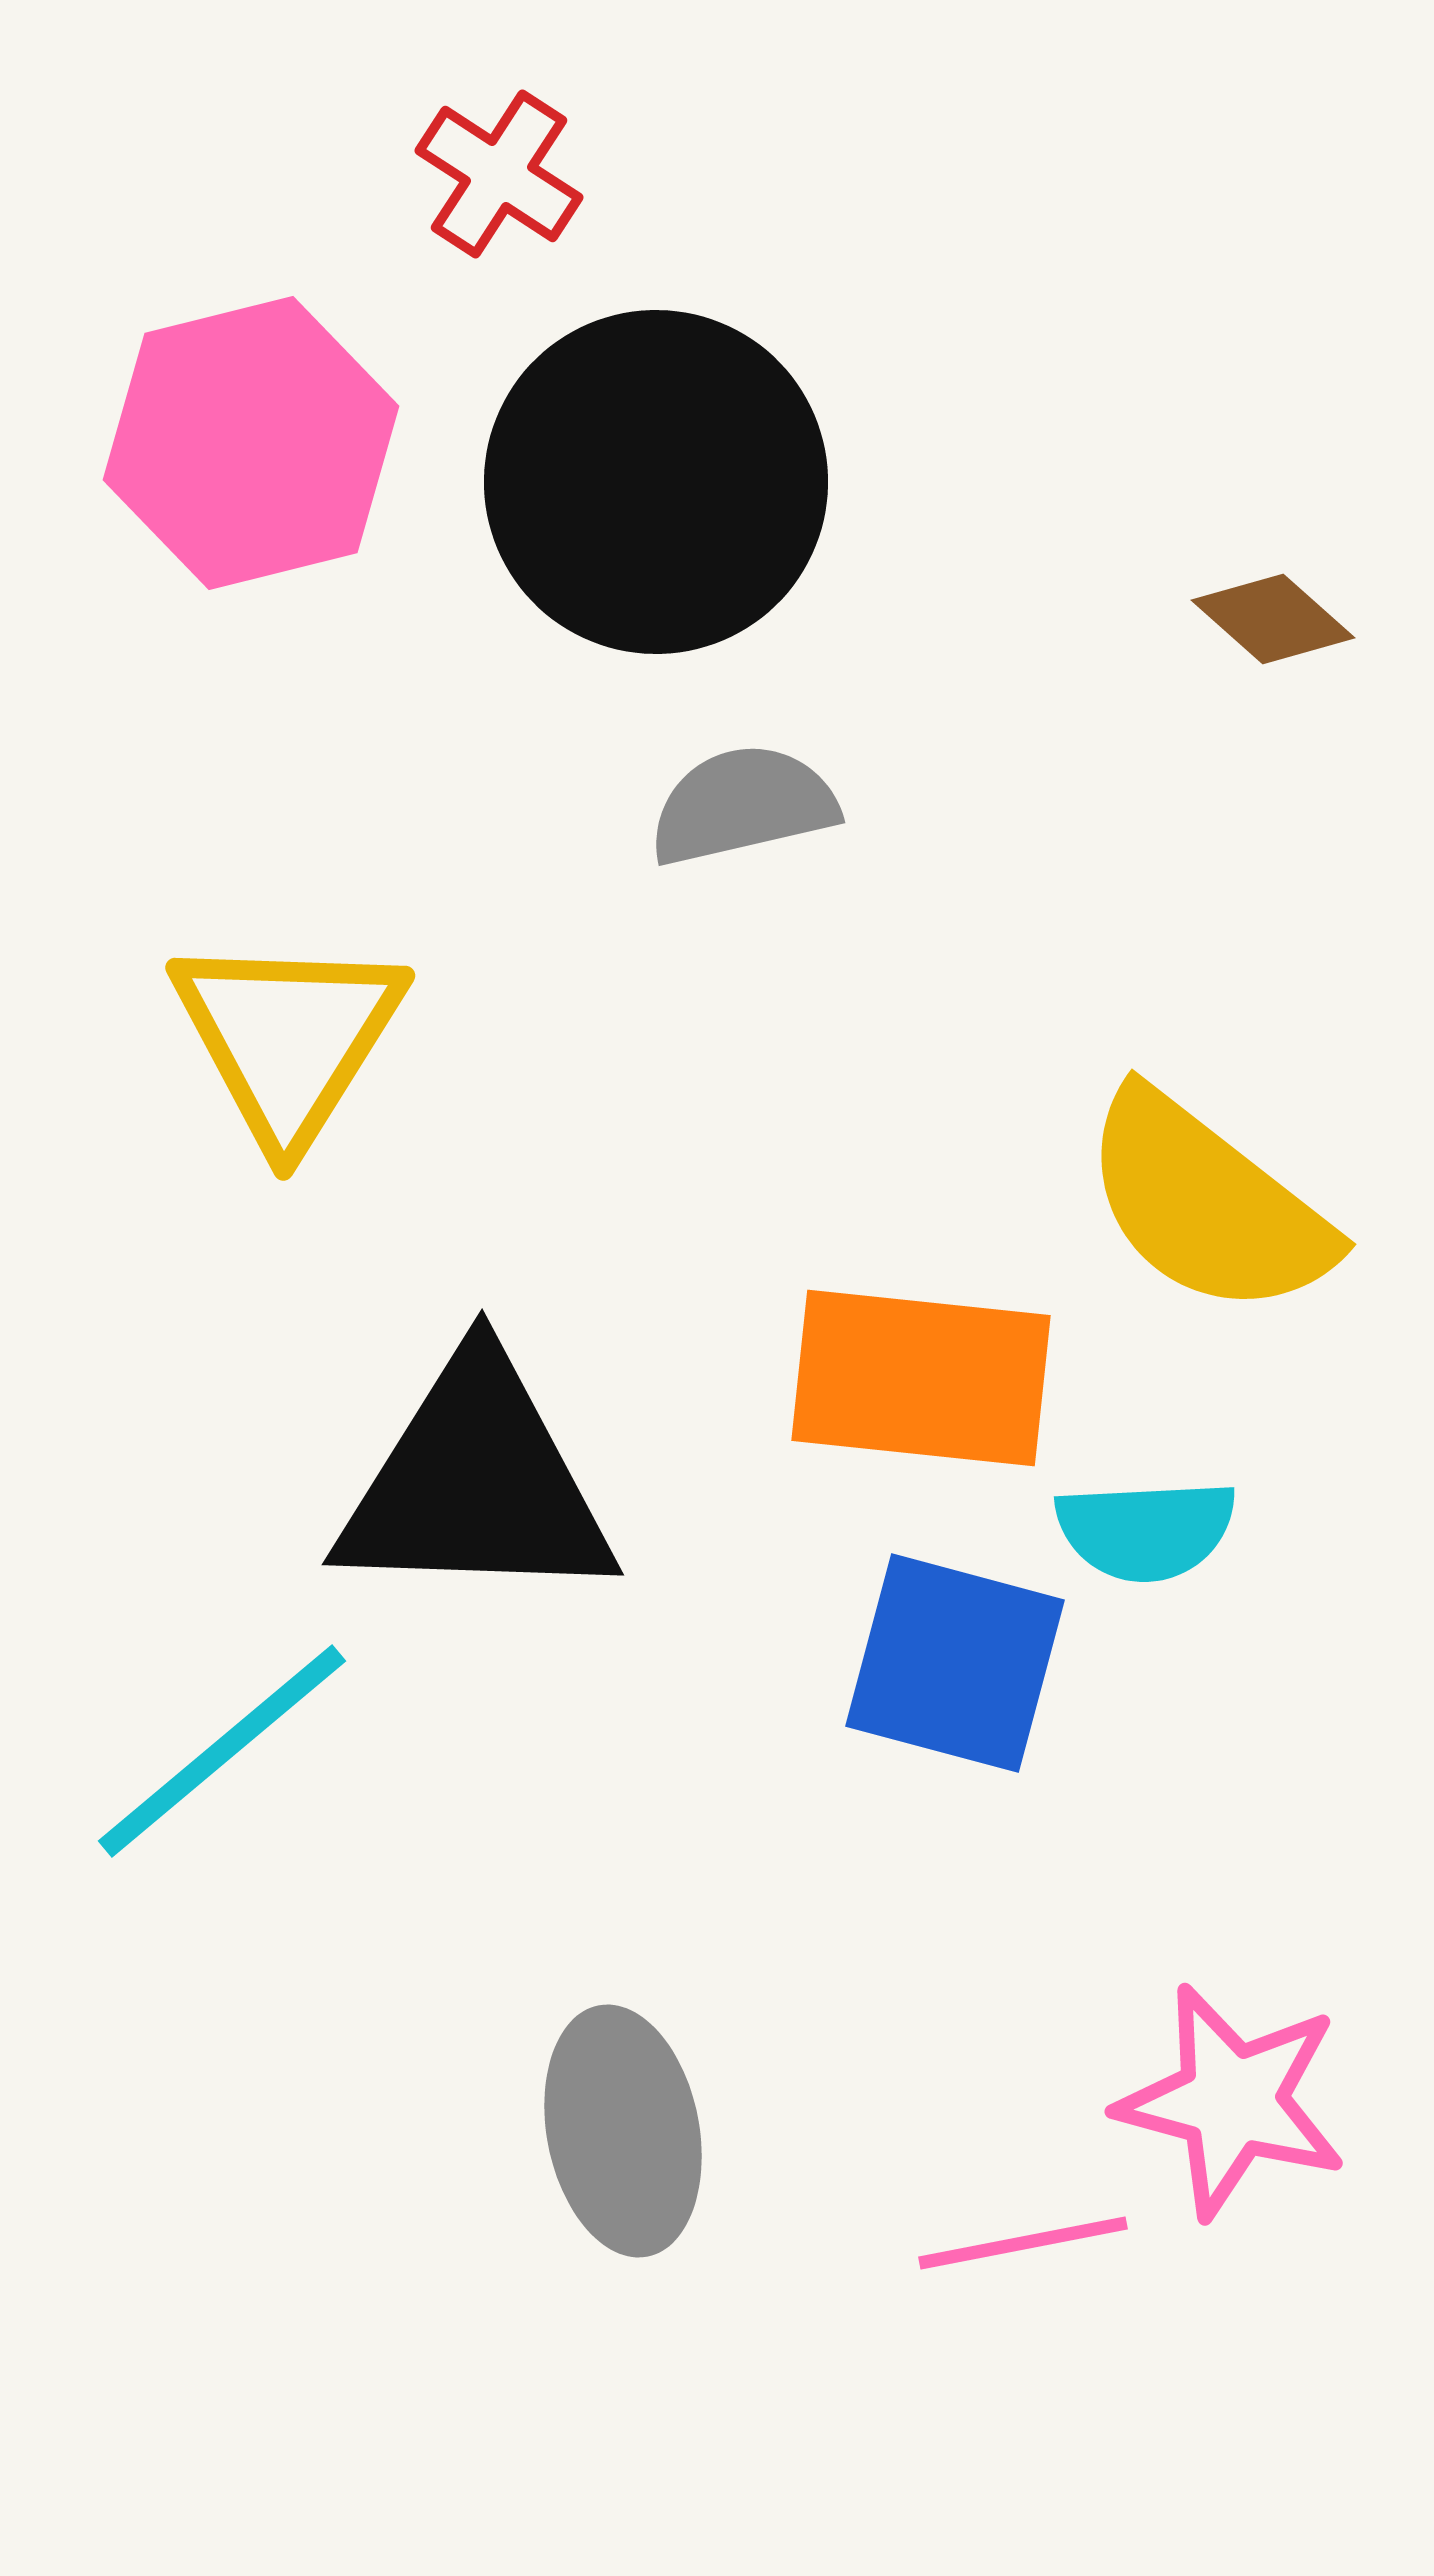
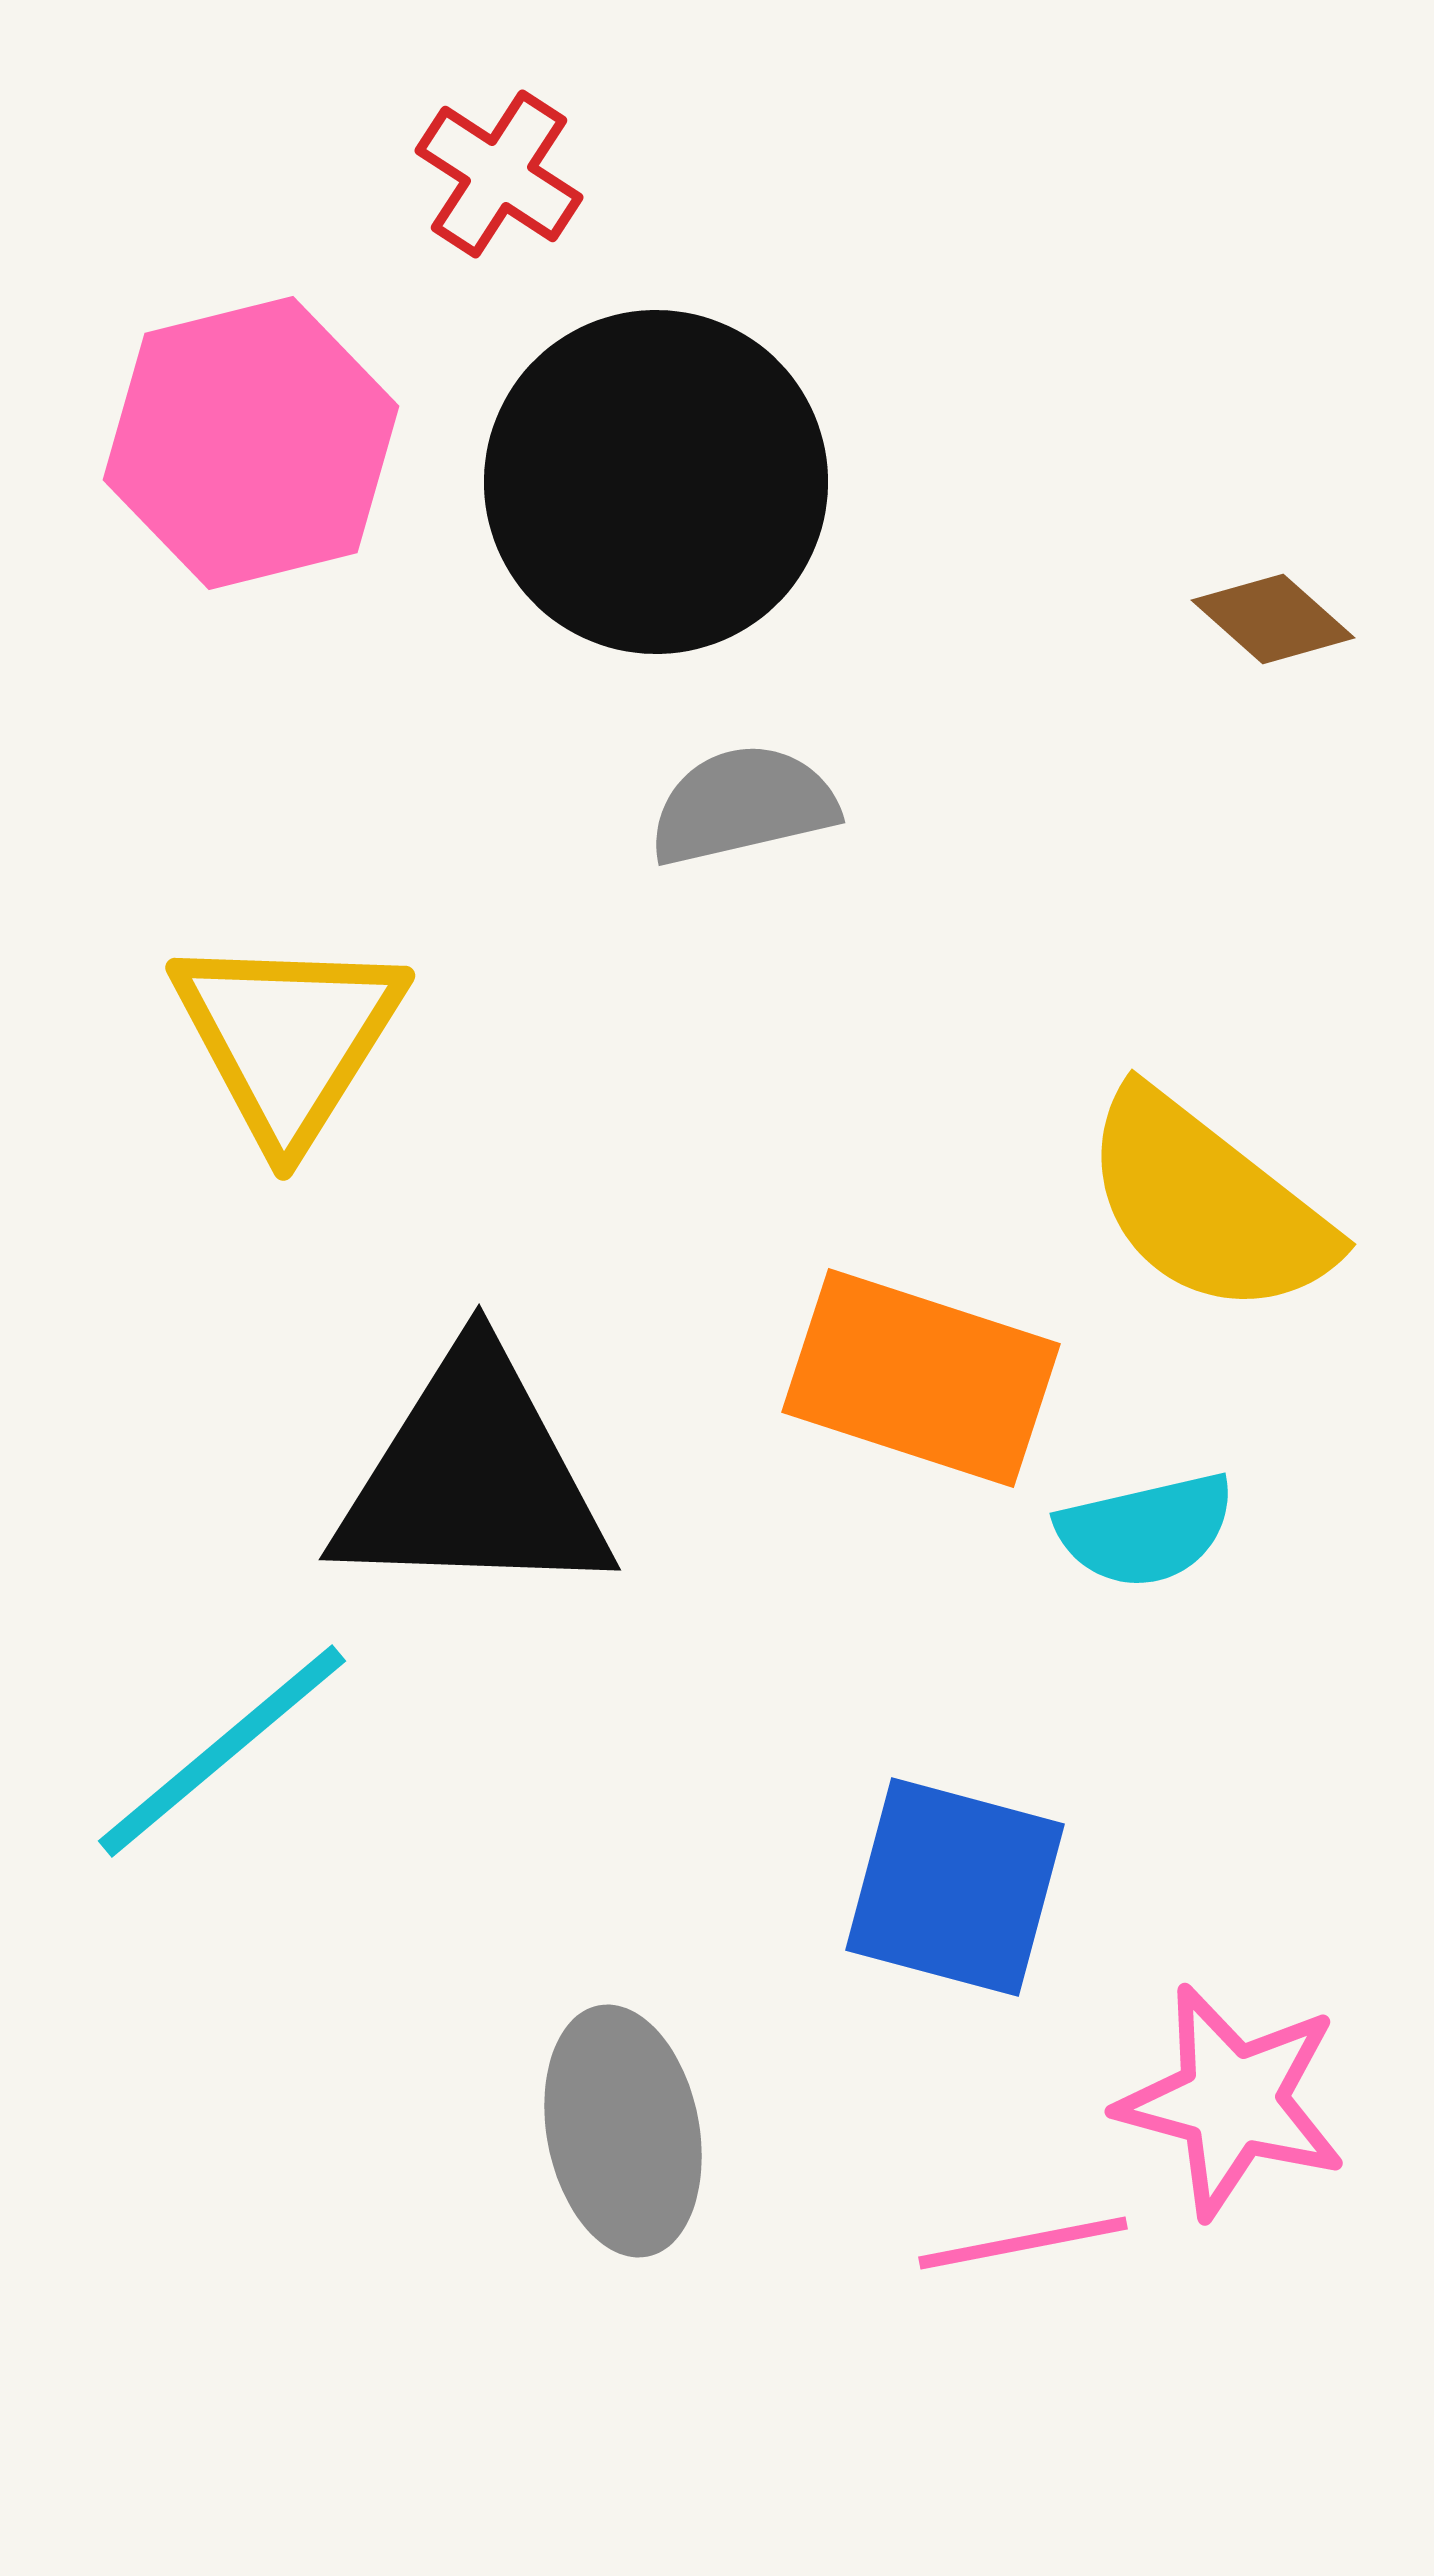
orange rectangle: rotated 12 degrees clockwise
black triangle: moved 3 px left, 5 px up
cyan semicircle: rotated 10 degrees counterclockwise
blue square: moved 224 px down
